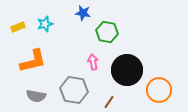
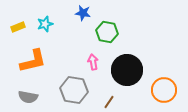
orange circle: moved 5 px right
gray semicircle: moved 8 px left, 1 px down
